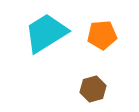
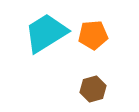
orange pentagon: moved 9 px left
